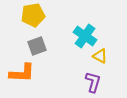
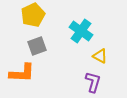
yellow pentagon: rotated 15 degrees counterclockwise
cyan cross: moved 4 px left, 5 px up
